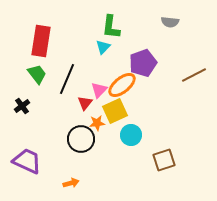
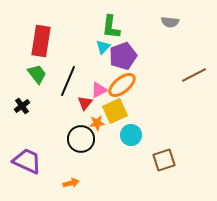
purple pentagon: moved 20 px left, 7 px up
black line: moved 1 px right, 2 px down
pink triangle: rotated 18 degrees clockwise
